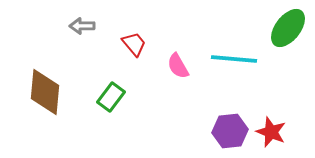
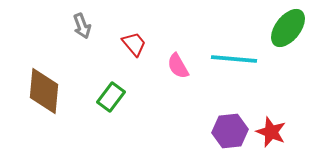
gray arrow: rotated 110 degrees counterclockwise
brown diamond: moved 1 px left, 1 px up
